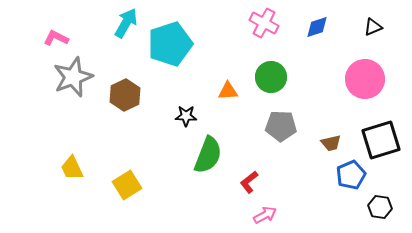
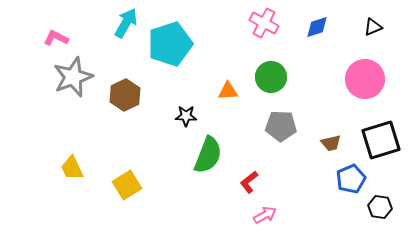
blue pentagon: moved 4 px down
